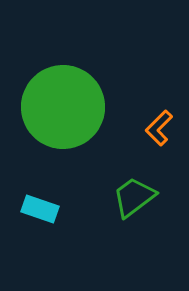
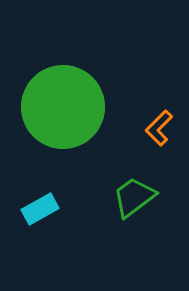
cyan rectangle: rotated 48 degrees counterclockwise
